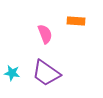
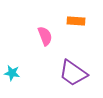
pink semicircle: moved 2 px down
purple trapezoid: moved 27 px right
